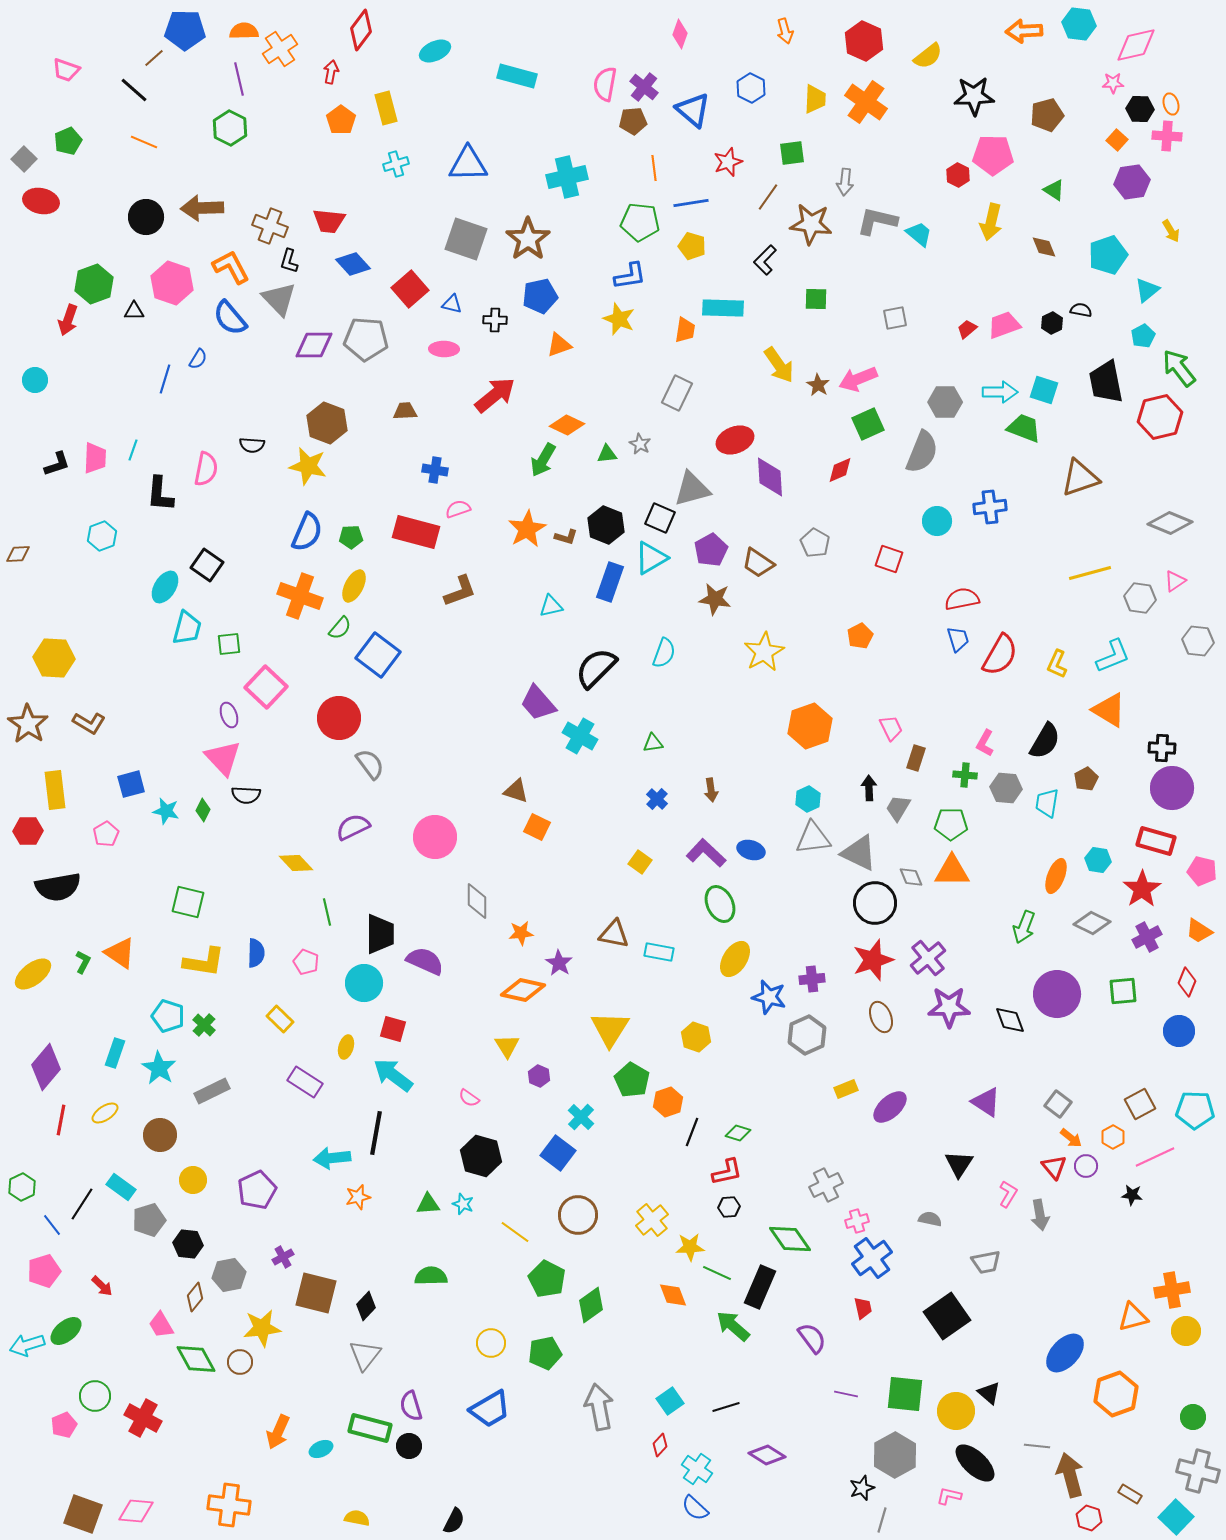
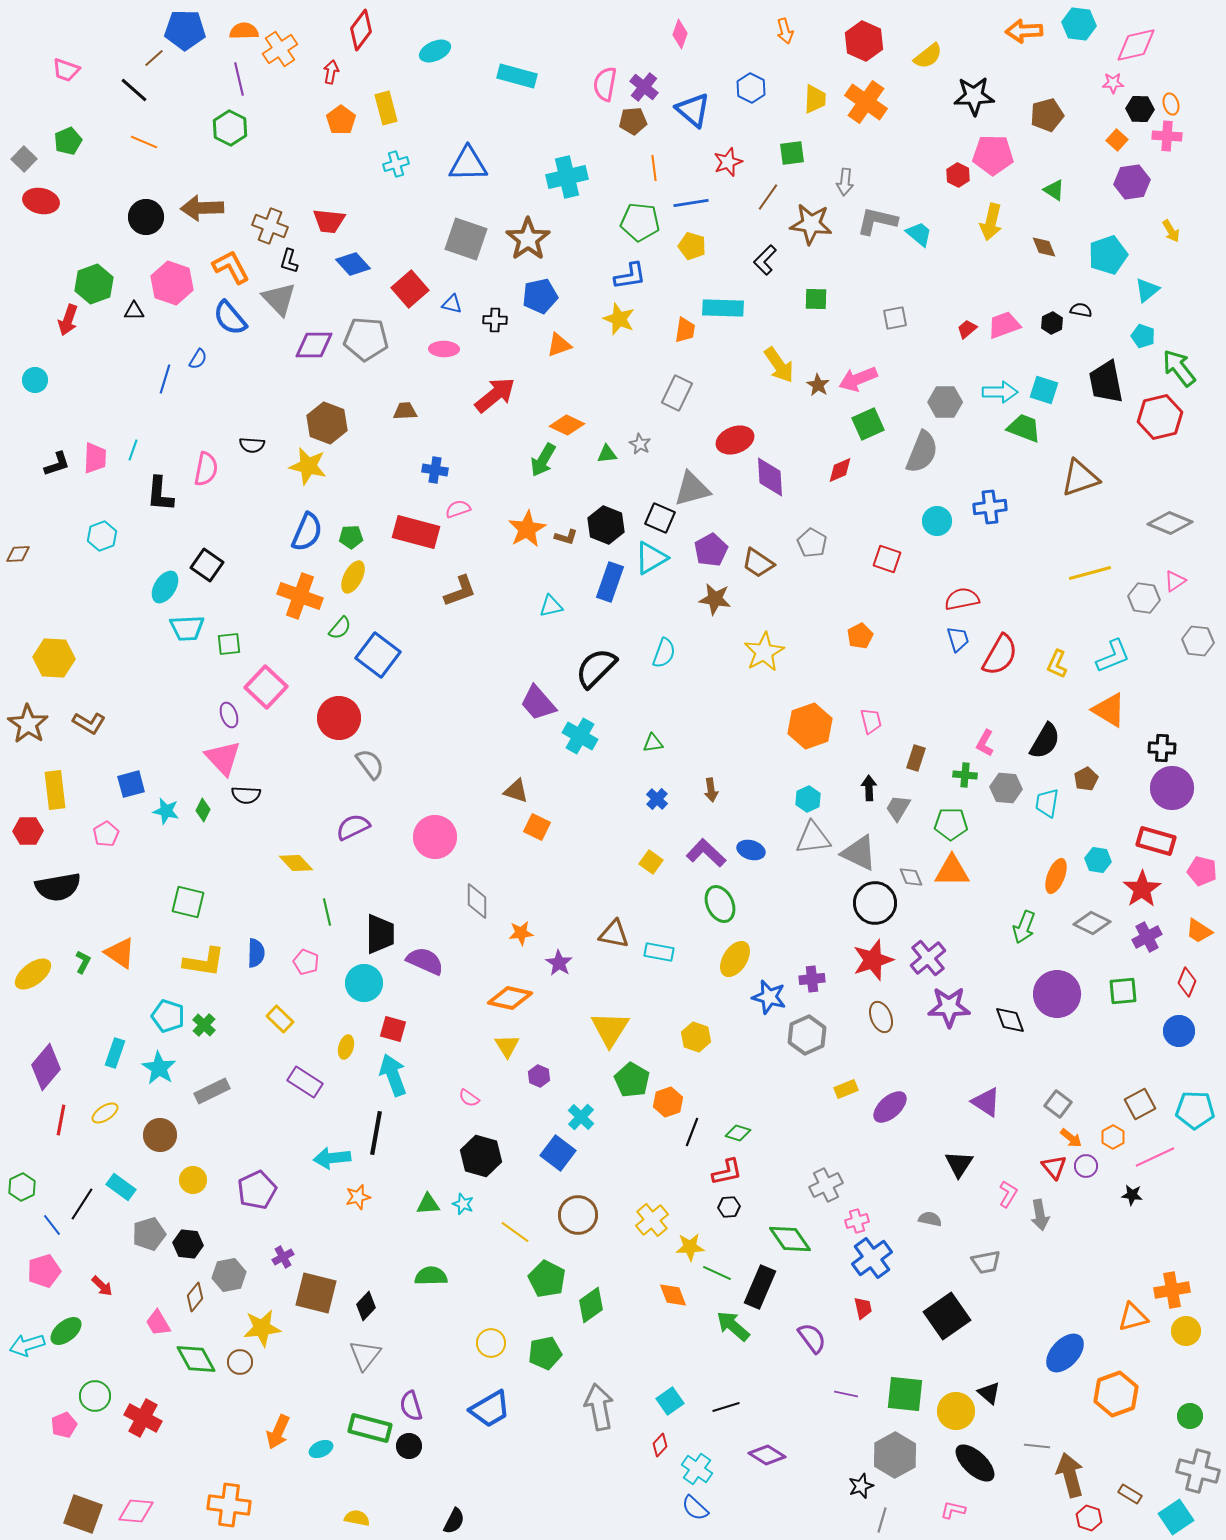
cyan pentagon at (1143, 336): rotated 25 degrees counterclockwise
gray pentagon at (815, 543): moved 3 px left
red square at (889, 559): moved 2 px left
yellow ellipse at (354, 586): moved 1 px left, 9 px up
gray hexagon at (1140, 598): moved 4 px right
cyan trapezoid at (187, 628): rotated 72 degrees clockwise
pink trapezoid at (891, 728): moved 20 px left, 7 px up; rotated 12 degrees clockwise
yellow square at (640, 862): moved 11 px right
orange diamond at (523, 990): moved 13 px left, 8 px down
cyan arrow at (393, 1075): rotated 33 degrees clockwise
gray pentagon at (149, 1220): moved 14 px down
pink trapezoid at (161, 1325): moved 3 px left, 2 px up
green circle at (1193, 1417): moved 3 px left, 1 px up
black star at (862, 1488): moved 1 px left, 2 px up
pink L-shape at (949, 1496): moved 4 px right, 14 px down
cyan square at (1176, 1517): rotated 12 degrees clockwise
